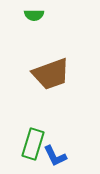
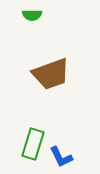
green semicircle: moved 2 px left
blue L-shape: moved 6 px right, 1 px down
